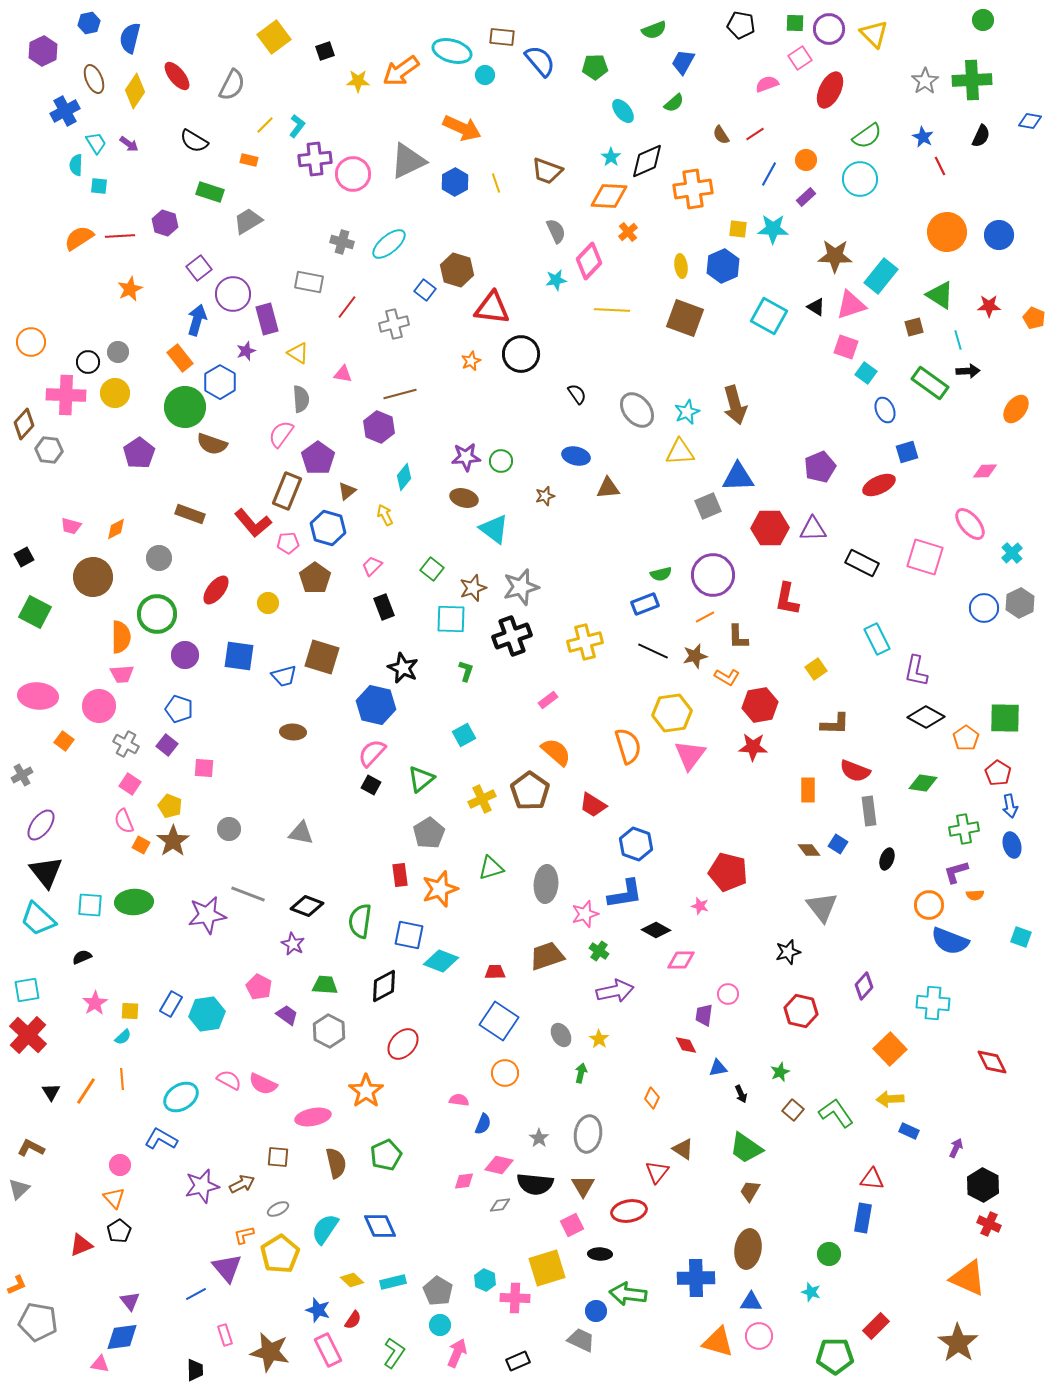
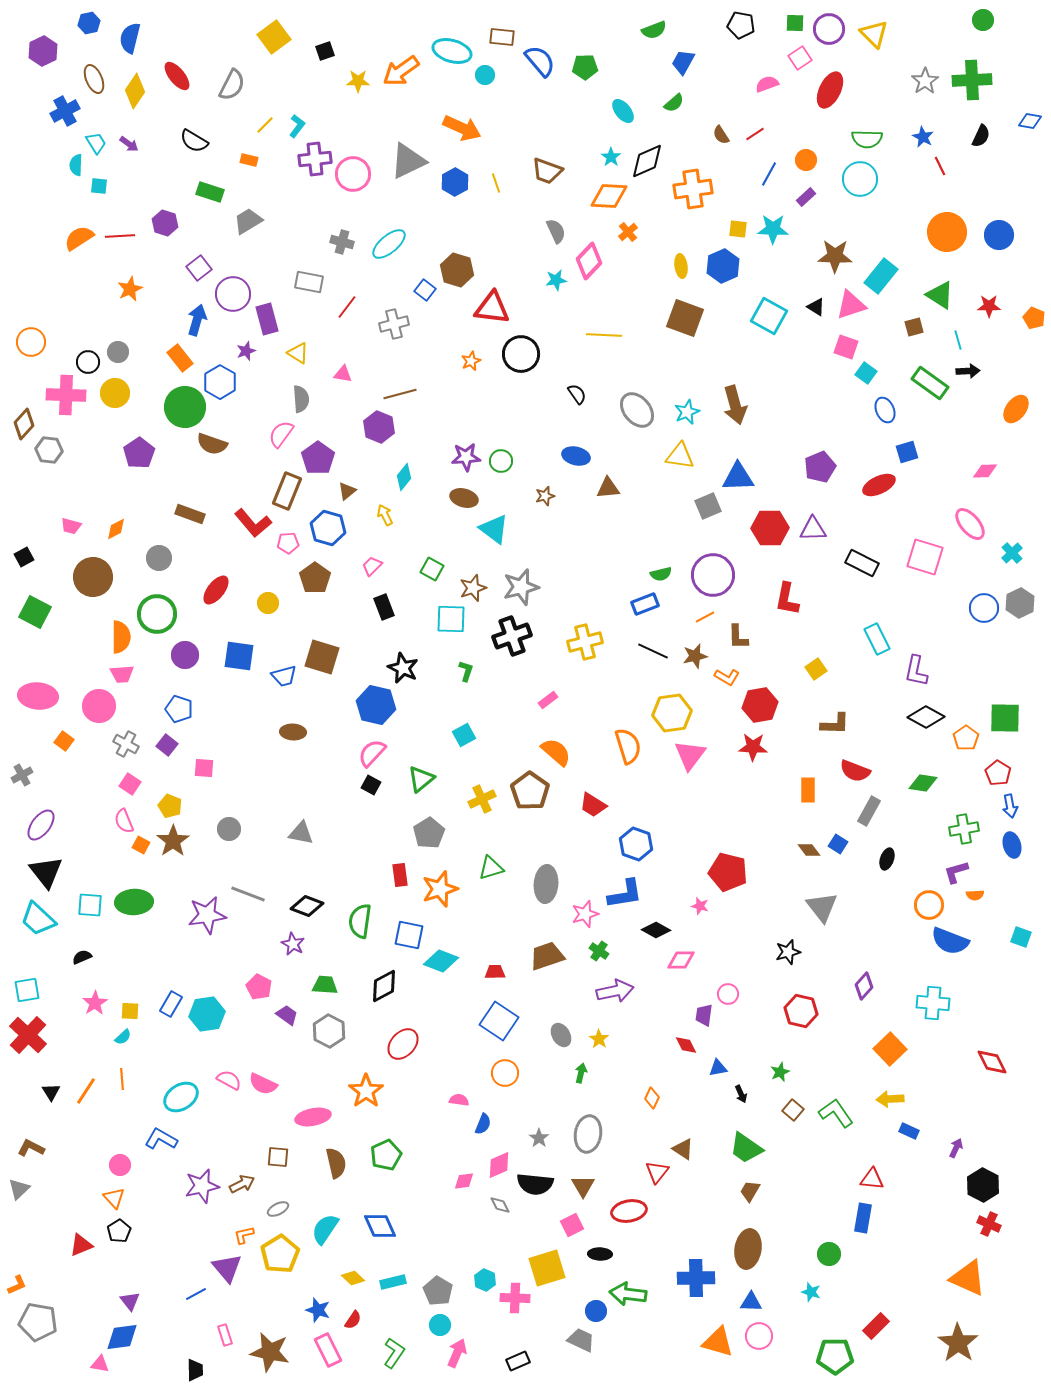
green pentagon at (595, 67): moved 10 px left
green semicircle at (867, 136): moved 3 px down; rotated 36 degrees clockwise
yellow line at (612, 310): moved 8 px left, 25 px down
yellow triangle at (680, 452): moved 4 px down; rotated 12 degrees clockwise
green square at (432, 569): rotated 10 degrees counterclockwise
gray rectangle at (869, 811): rotated 36 degrees clockwise
pink diamond at (499, 1165): rotated 36 degrees counterclockwise
gray diamond at (500, 1205): rotated 70 degrees clockwise
yellow diamond at (352, 1280): moved 1 px right, 2 px up
